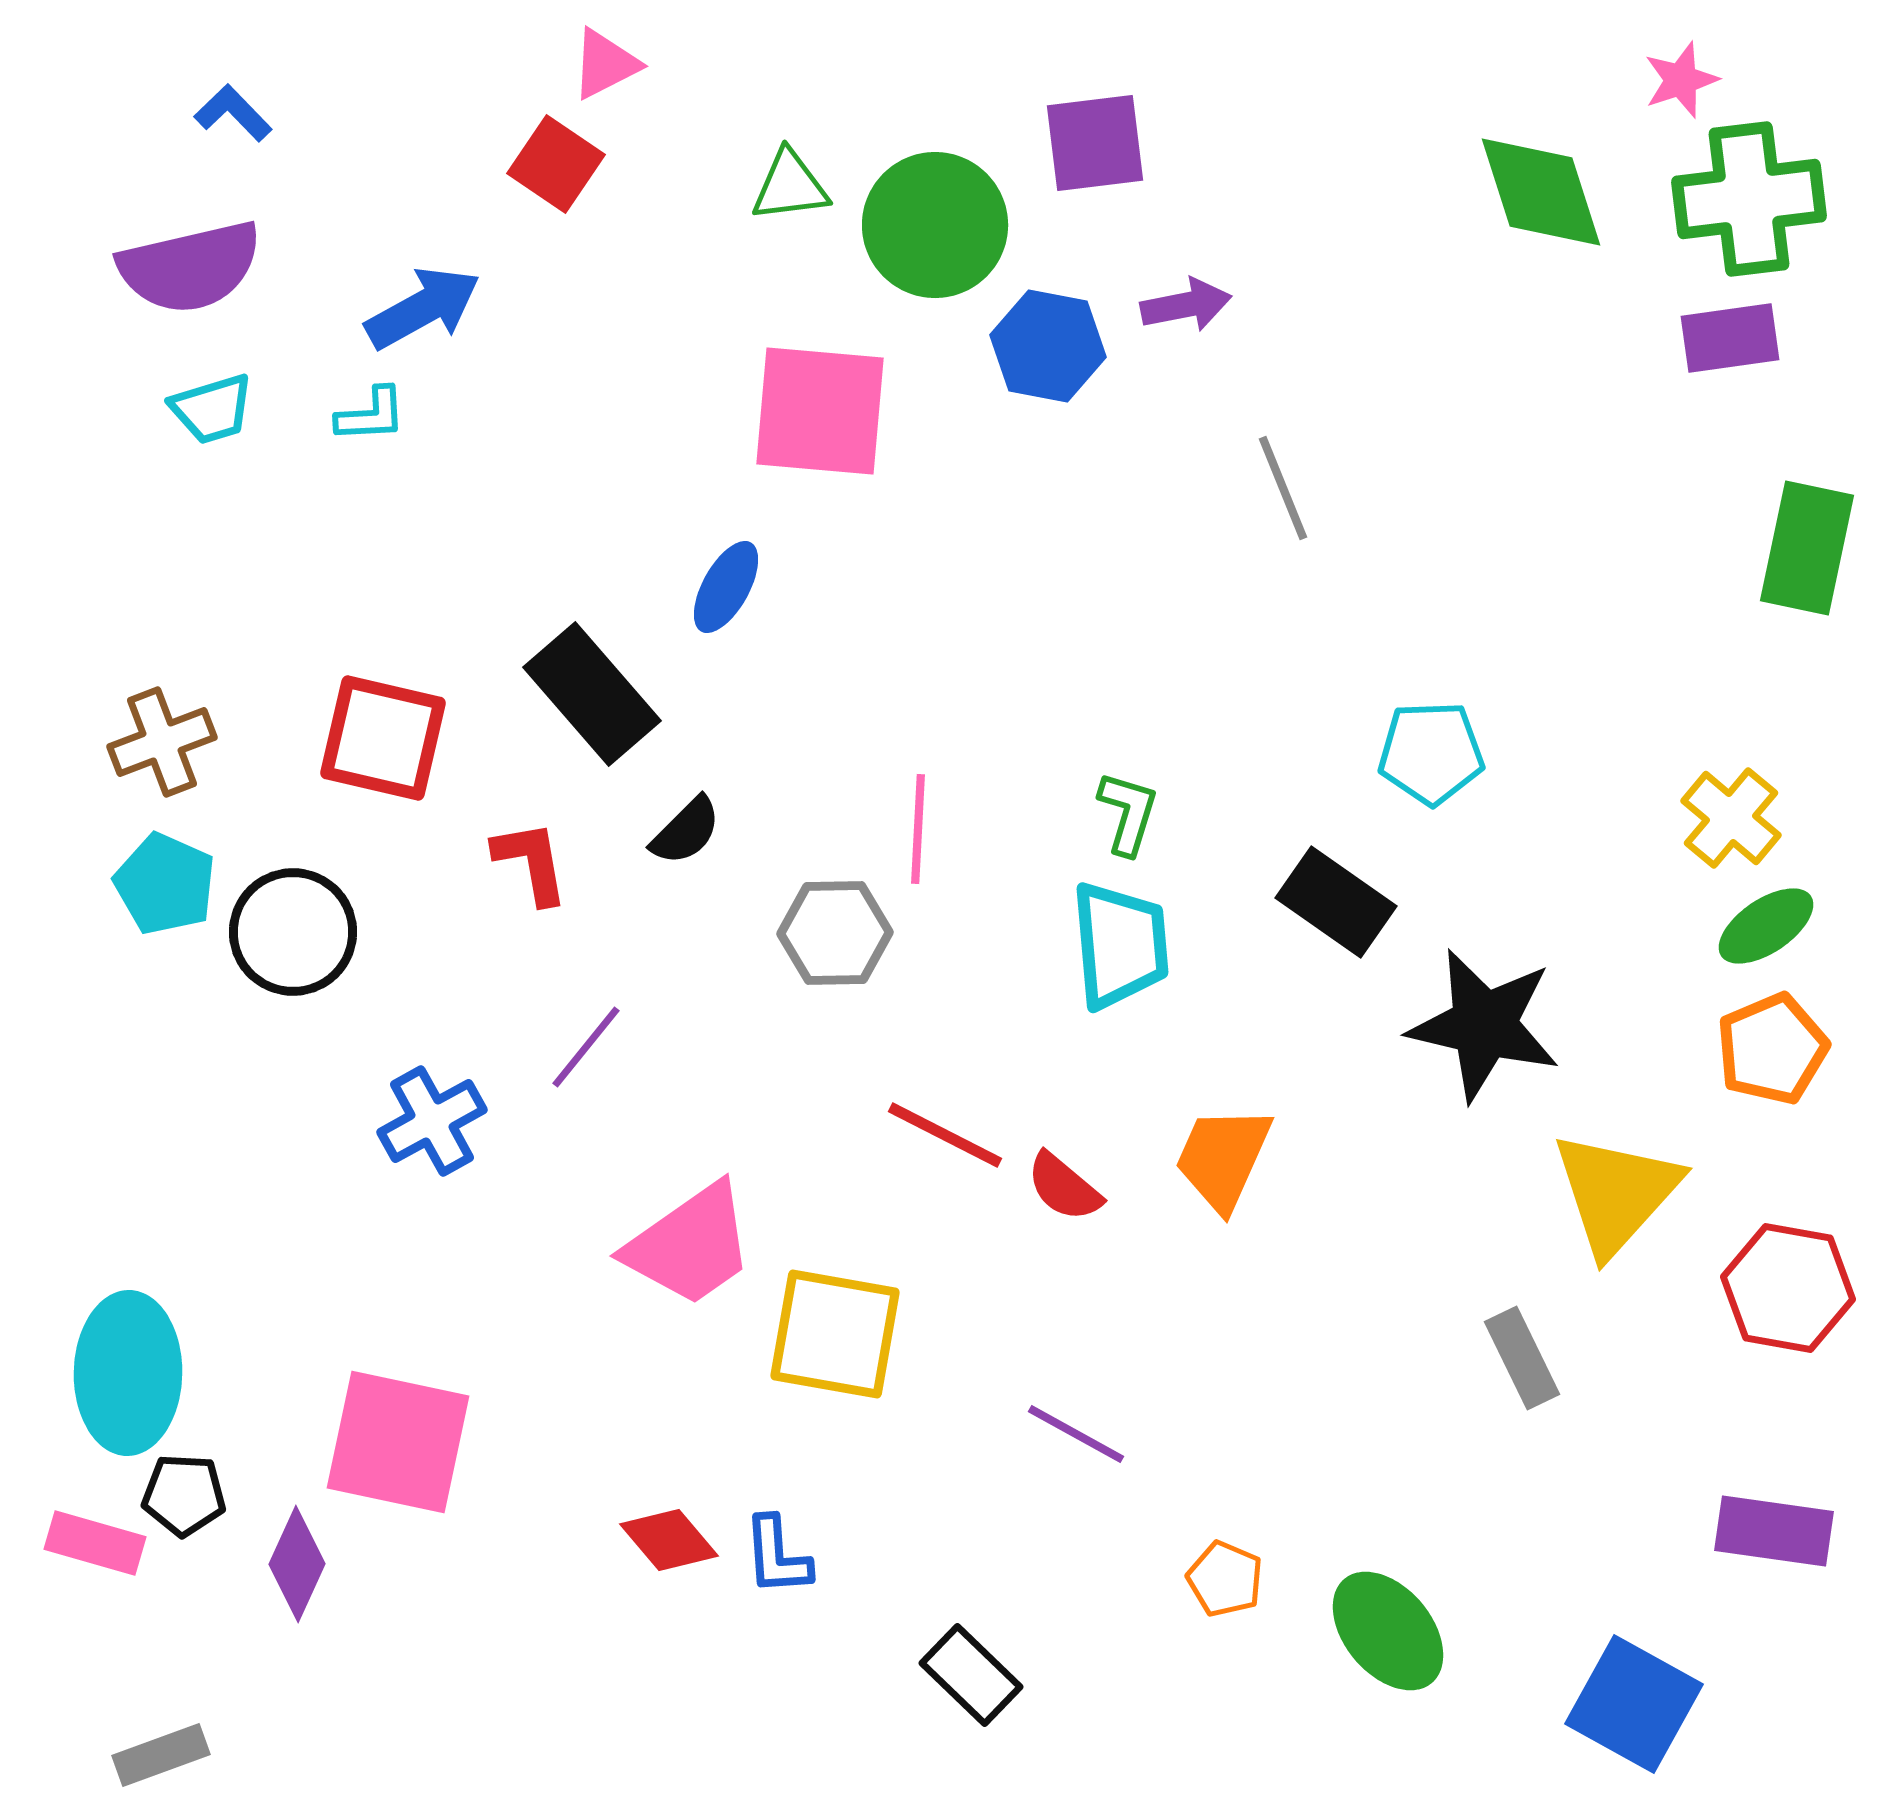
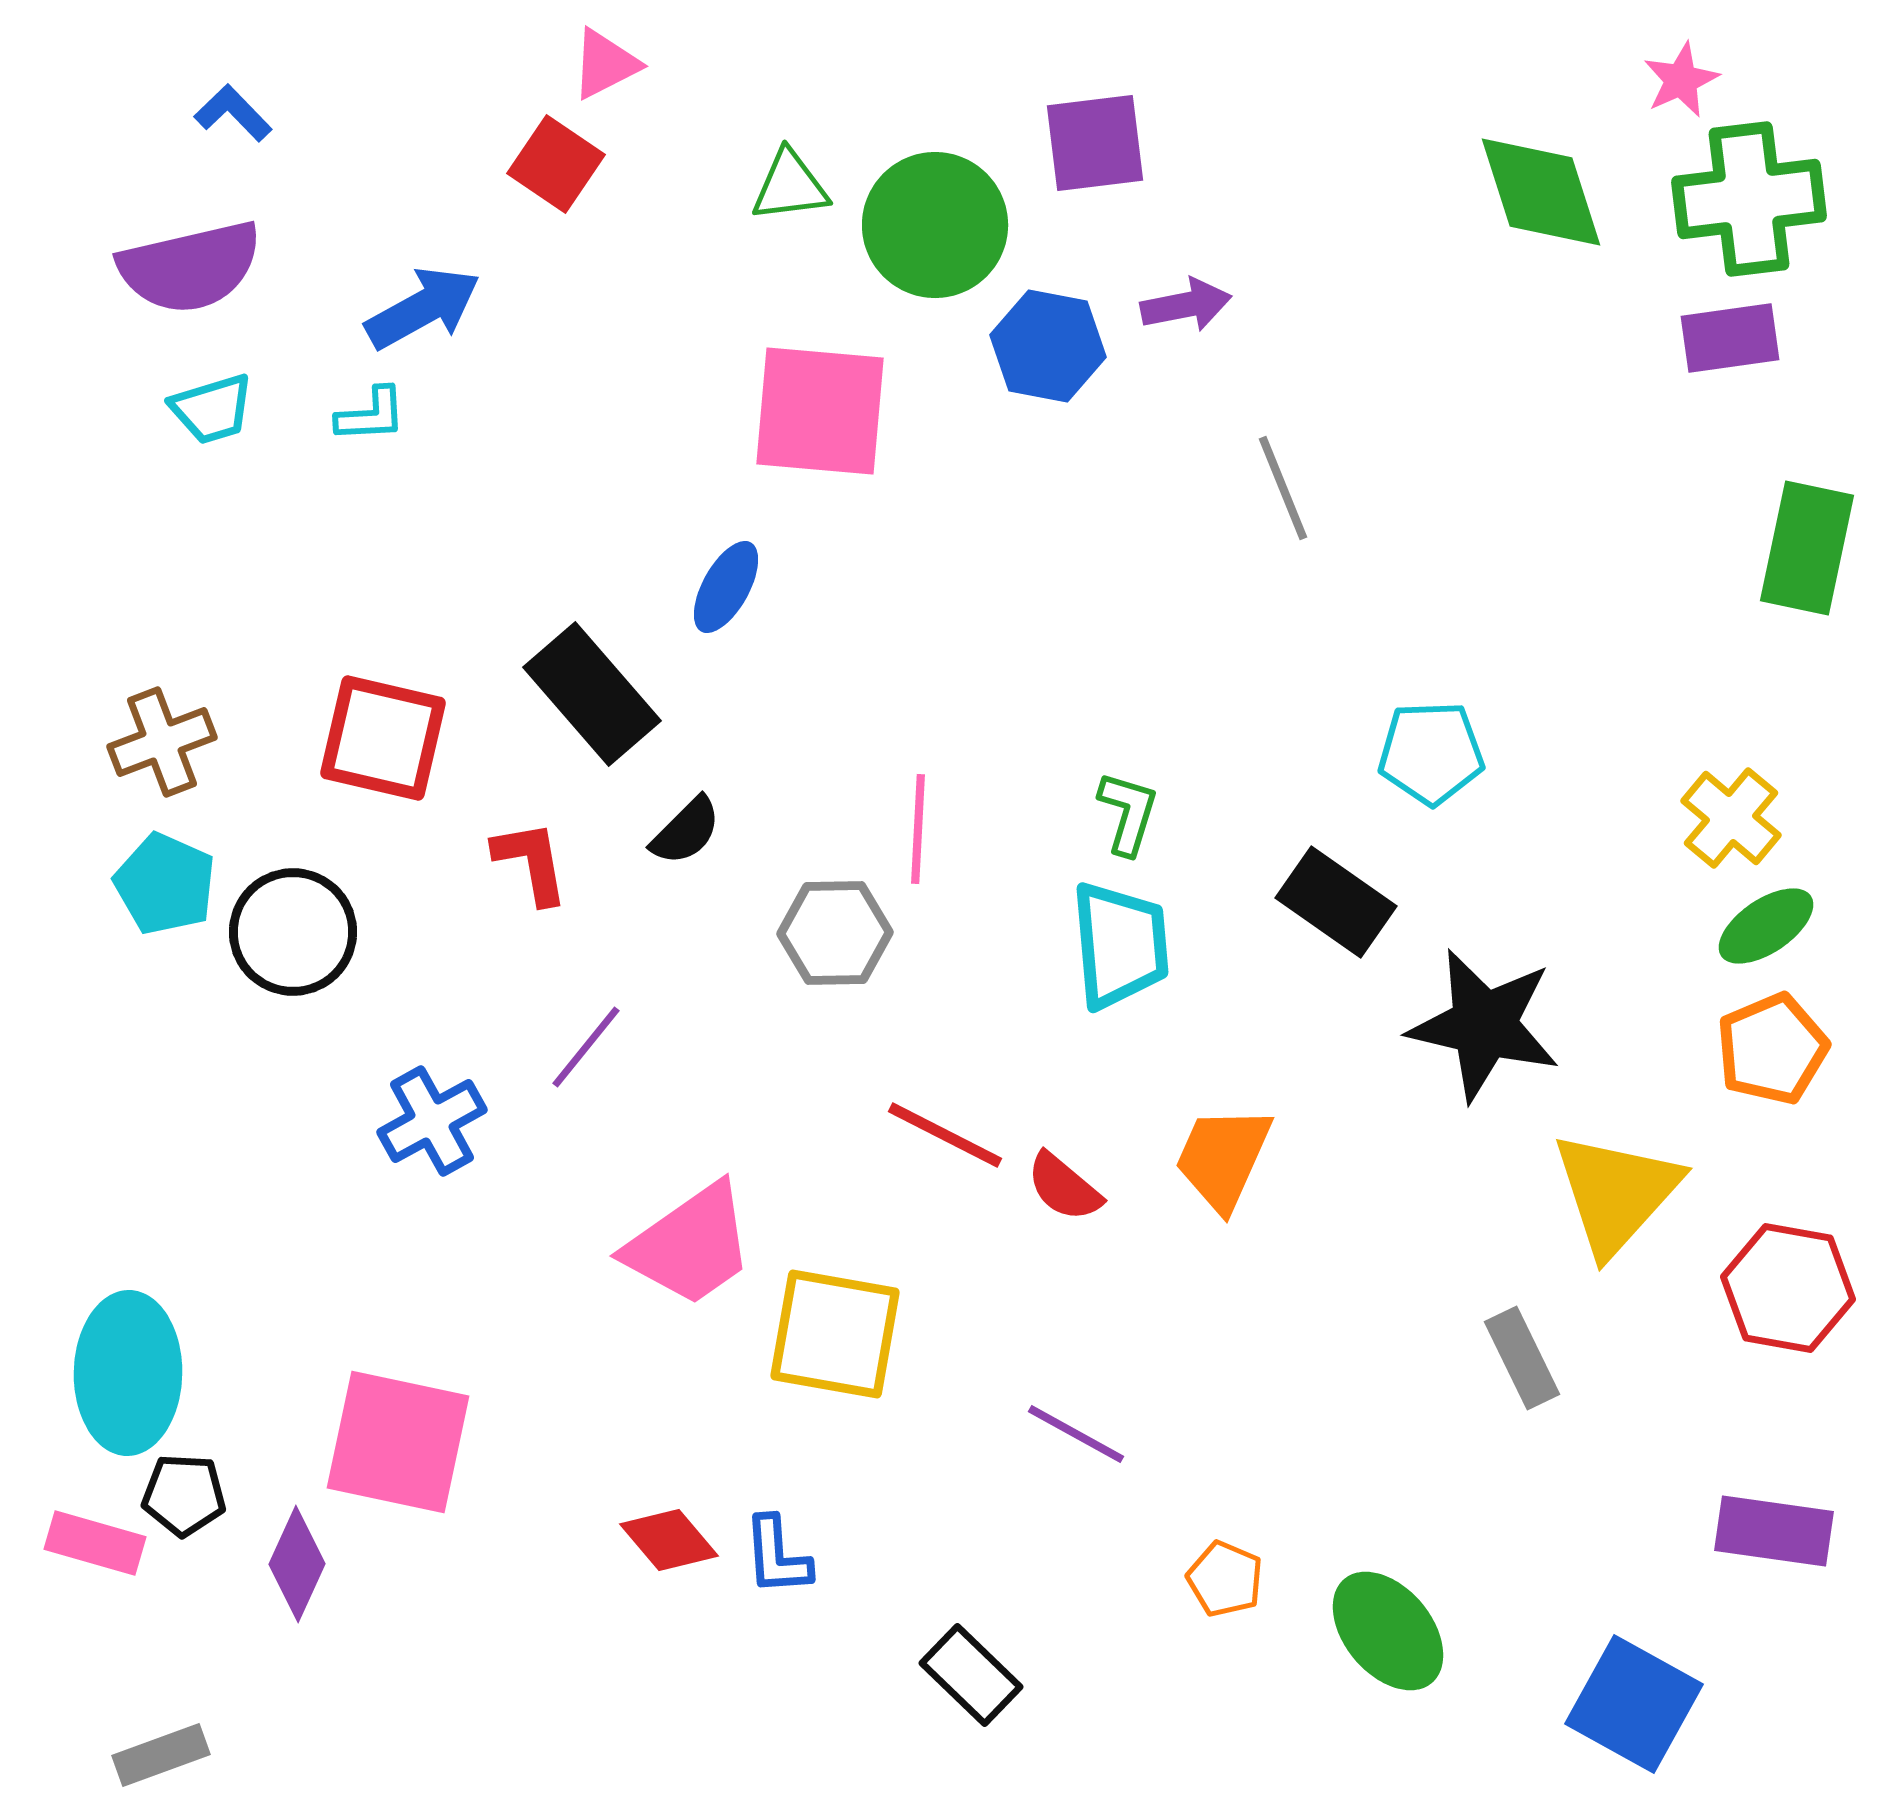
pink star at (1681, 80): rotated 6 degrees counterclockwise
